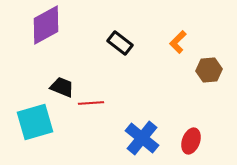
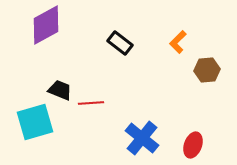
brown hexagon: moved 2 px left
black trapezoid: moved 2 px left, 3 px down
red ellipse: moved 2 px right, 4 px down
